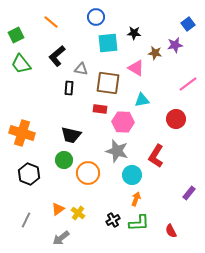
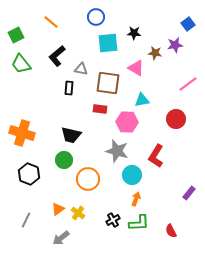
pink hexagon: moved 4 px right
orange circle: moved 6 px down
